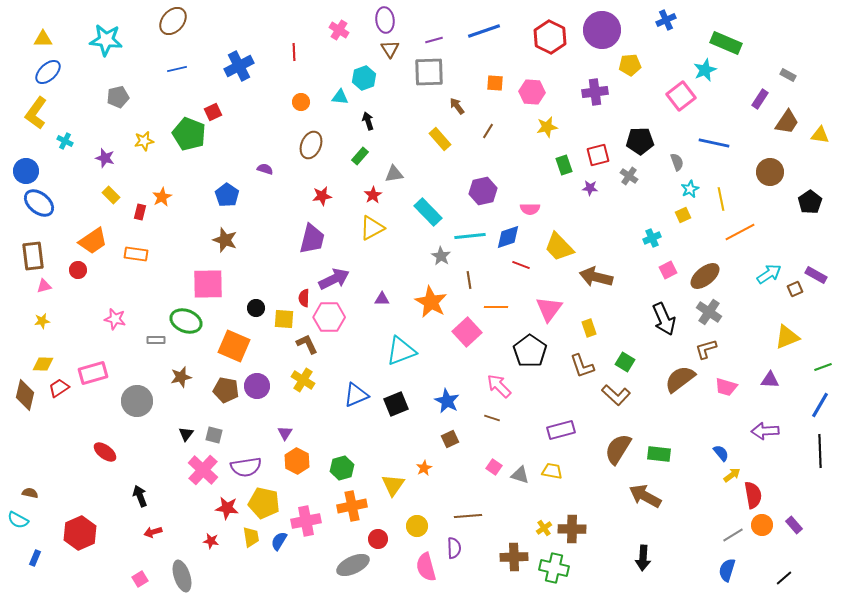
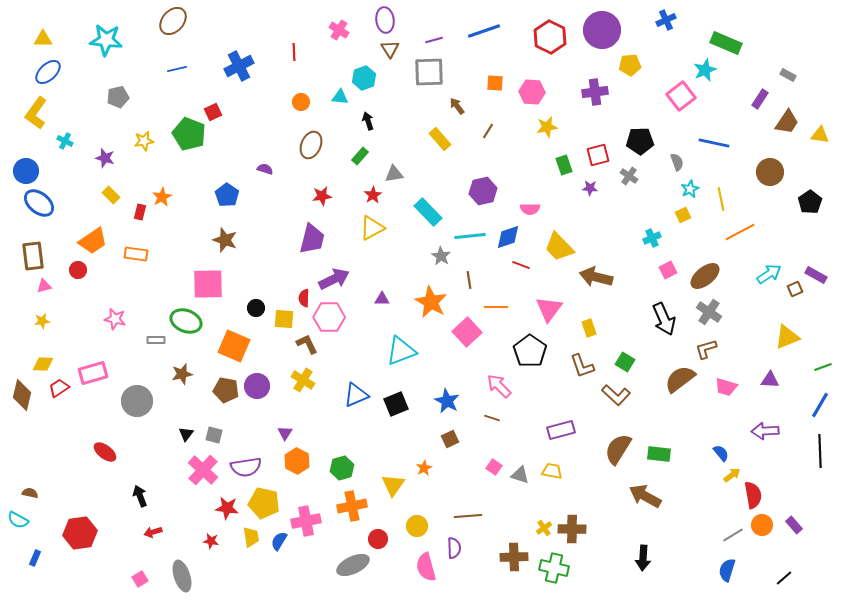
brown star at (181, 377): moved 1 px right, 3 px up
brown diamond at (25, 395): moved 3 px left
red hexagon at (80, 533): rotated 16 degrees clockwise
